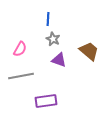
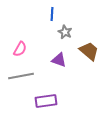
blue line: moved 4 px right, 5 px up
gray star: moved 12 px right, 7 px up
